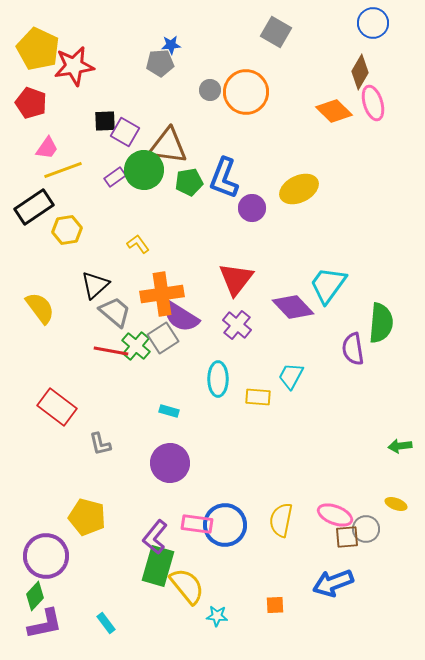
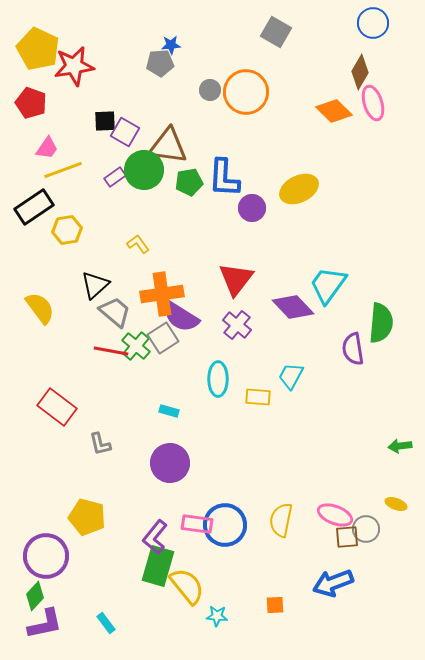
blue L-shape at (224, 178): rotated 18 degrees counterclockwise
